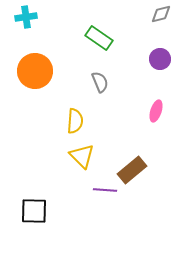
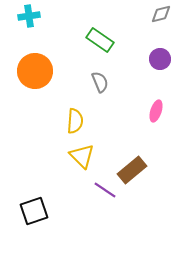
cyan cross: moved 3 px right, 1 px up
green rectangle: moved 1 px right, 2 px down
purple line: rotated 30 degrees clockwise
black square: rotated 20 degrees counterclockwise
